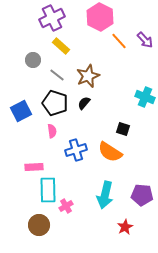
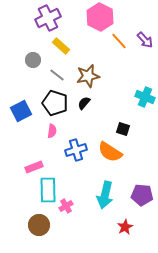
purple cross: moved 4 px left
brown star: rotated 10 degrees clockwise
pink semicircle: rotated 16 degrees clockwise
pink rectangle: rotated 18 degrees counterclockwise
